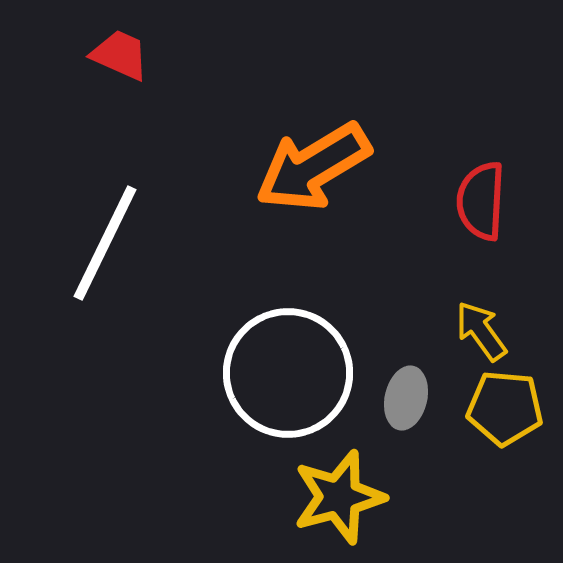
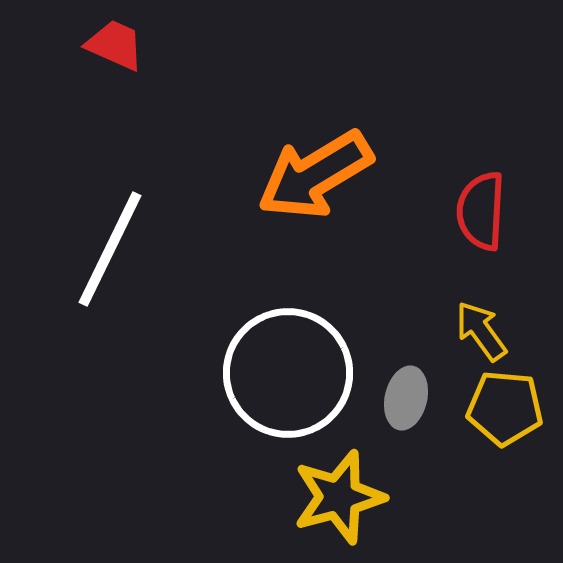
red trapezoid: moved 5 px left, 10 px up
orange arrow: moved 2 px right, 8 px down
red semicircle: moved 10 px down
white line: moved 5 px right, 6 px down
